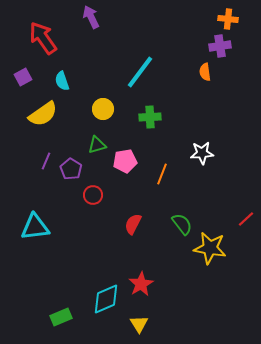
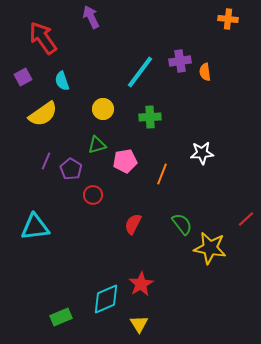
purple cross: moved 40 px left, 15 px down
